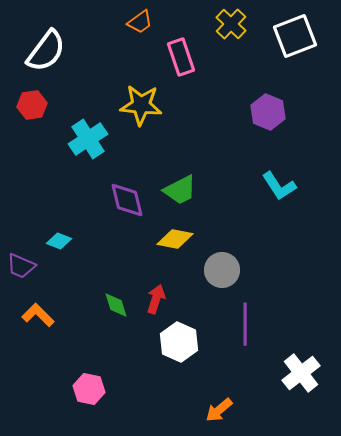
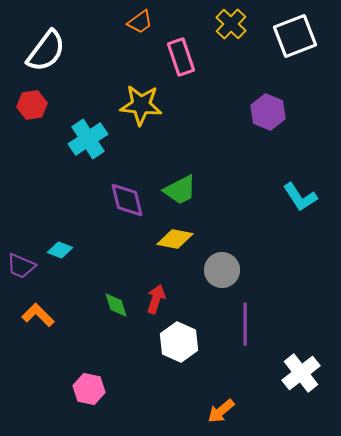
cyan L-shape: moved 21 px right, 11 px down
cyan diamond: moved 1 px right, 9 px down
orange arrow: moved 2 px right, 1 px down
